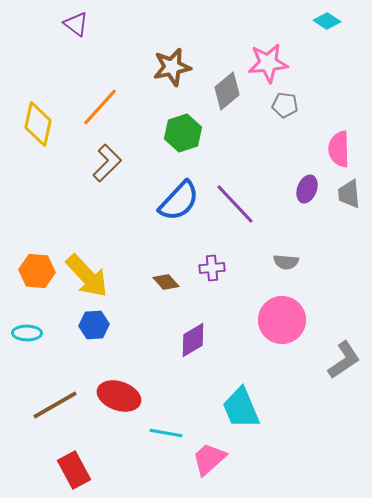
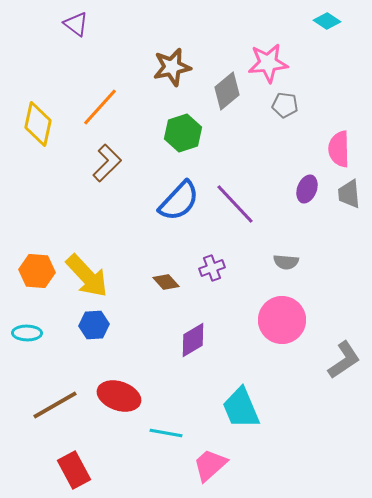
purple cross: rotated 15 degrees counterclockwise
pink trapezoid: moved 1 px right, 6 px down
